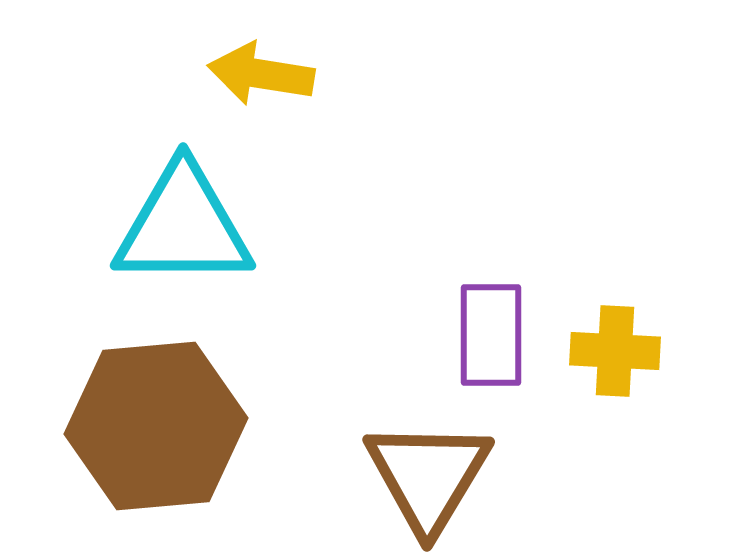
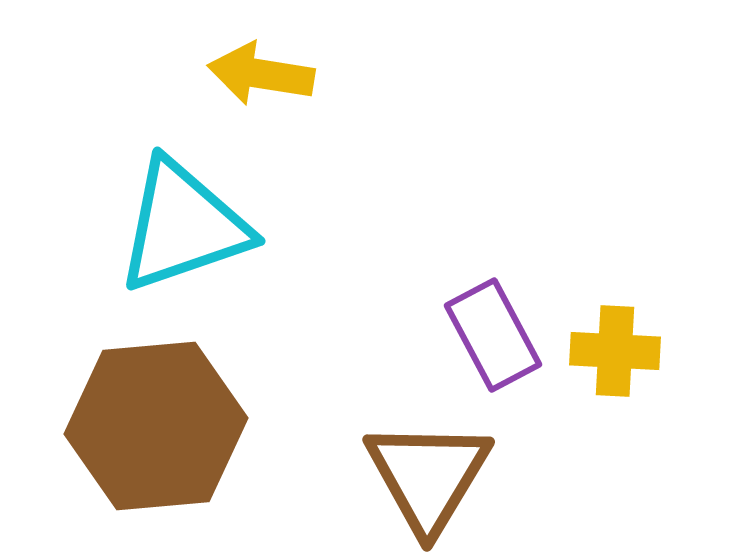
cyan triangle: rotated 19 degrees counterclockwise
purple rectangle: moved 2 px right; rotated 28 degrees counterclockwise
